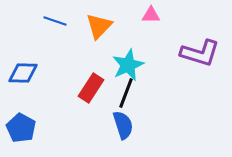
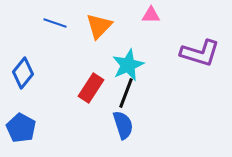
blue line: moved 2 px down
blue diamond: rotated 52 degrees counterclockwise
